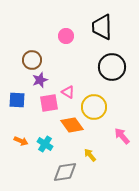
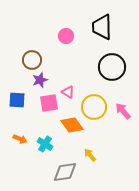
pink arrow: moved 1 px right, 25 px up
orange arrow: moved 1 px left, 2 px up
